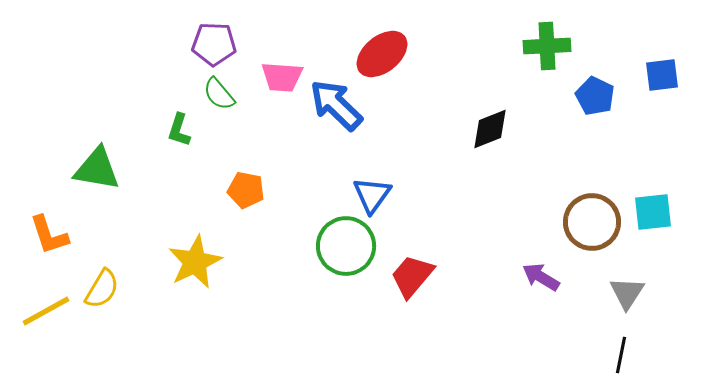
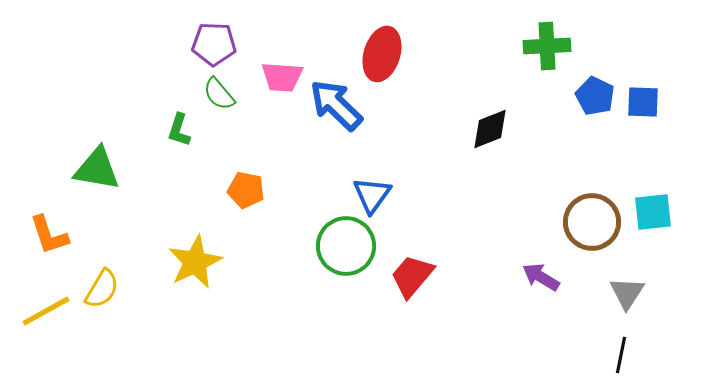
red ellipse: rotated 34 degrees counterclockwise
blue square: moved 19 px left, 27 px down; rotated 9 degrees clockwise
